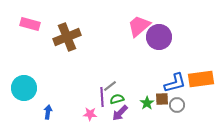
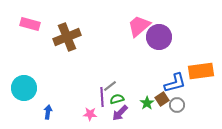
orange rectangle: moved 8 px up
brown square: rotated 32 degrees counterclockwise
